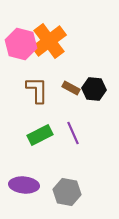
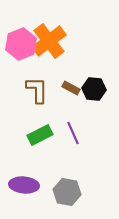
pink hexagon: rotated 24 degrees clockwise
